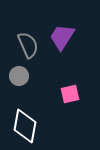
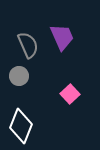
purple trapezoid: rotated 124 degrees clockwise
pink square: rotated 30 degrees counterclockwise
white diamond: moved 4 px left; rotated 12 degrees clockwise
